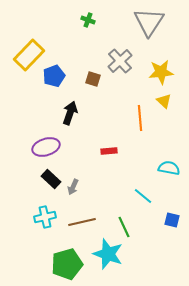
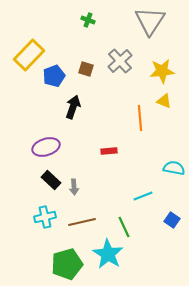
gray triangle: moved 1 px right, 1 px up
yellow star: moved 1 px right, 1 px up
brown square: moved 7 px left, 10 px up
yellow triangle: rotated 21 degrees counterclockwise
black arrow: moved 3 px right, 6 px up
cyan semicircle: moved 5 px right
black rectangle: moved 1 px down
gray arrow: moved 1 px right; rotated 28 degrees counterclockwise
cyan line: rotated 60 degrees counterclockwise
blue square: rotated 21 degrees clockwise
cyan star: rotated 12 degrees clockwise
